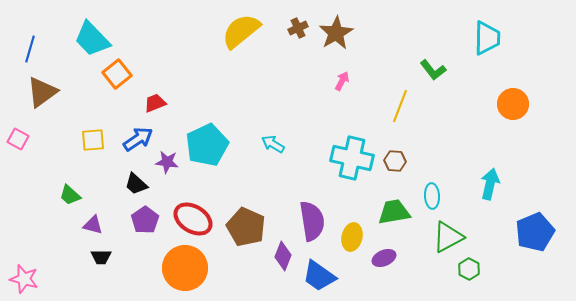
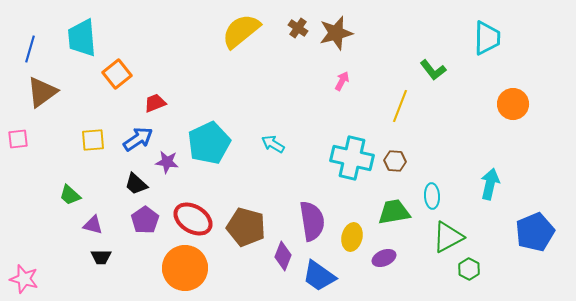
brown cross at (298, 28): rotated 30 degrees counterclockwise
brown star at (336, 33): rotated 16 degrees clockwise
cyan trapezoid at (92, 39): moved 10 px left, 1 px up; rotated 39 degrees clockwise
pink square at (18, 139): rotated 35 degrees counterclockwise
cyan pentagon at (207, 145): moved 2 px right, 2 px up
brown pentagon at (246, 227): rotated 9 degrees counterclockwise
